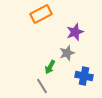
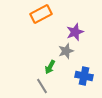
gray star: moved 1 px left, 2 px up
